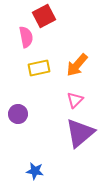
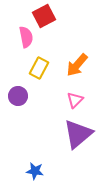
yellow rectangle: rotated 50 degrees counterclockwise
purple circle: moved 18 px up
purple triangle: moved 2 px left, 1 px down
